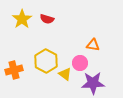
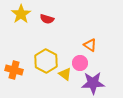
yellow star: moved 1 px left, 5 px up
orange triangle: moved 3 px left; rotated 24 degrees clockwise
orange cross: rotated 30 degrees clockwise
